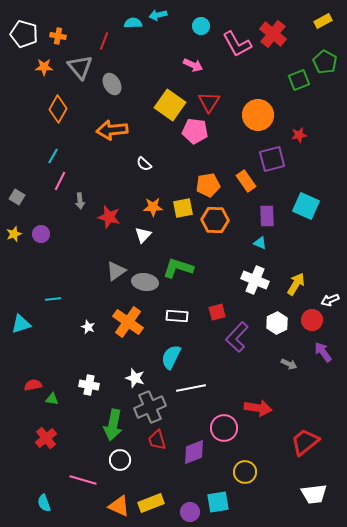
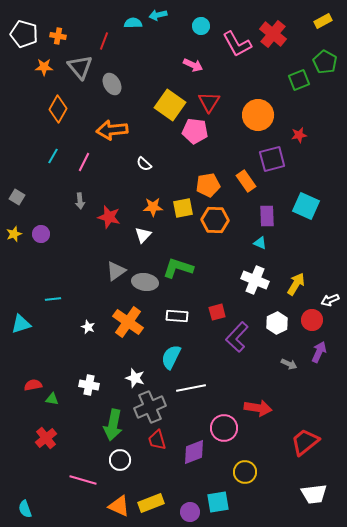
pink line at (60, 181): moved 24 px right, 19 px up
purple arrow at (323, 352): moved 4 px left; rotated 60 degrees clockwise
cyan semicircle at (44, 503): moved 19 px left, 6 px down
